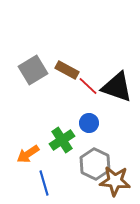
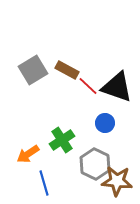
blue circle: moved 16 px right
brown star: moved 2 px right
